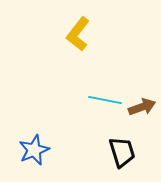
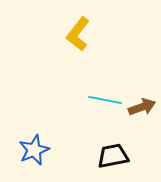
black trapezoid: moved 9 px left, 4 px down; rotated 84 degrees counterclockwise
